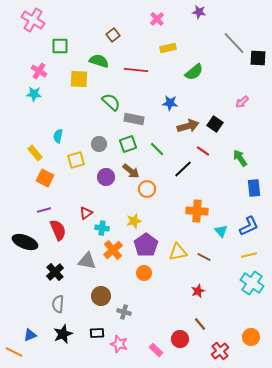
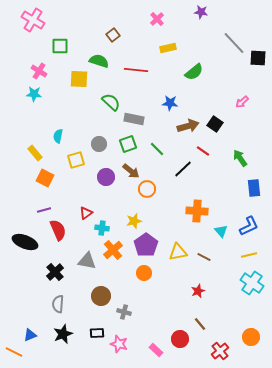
purple star at (199, 12): moved 2 px right
